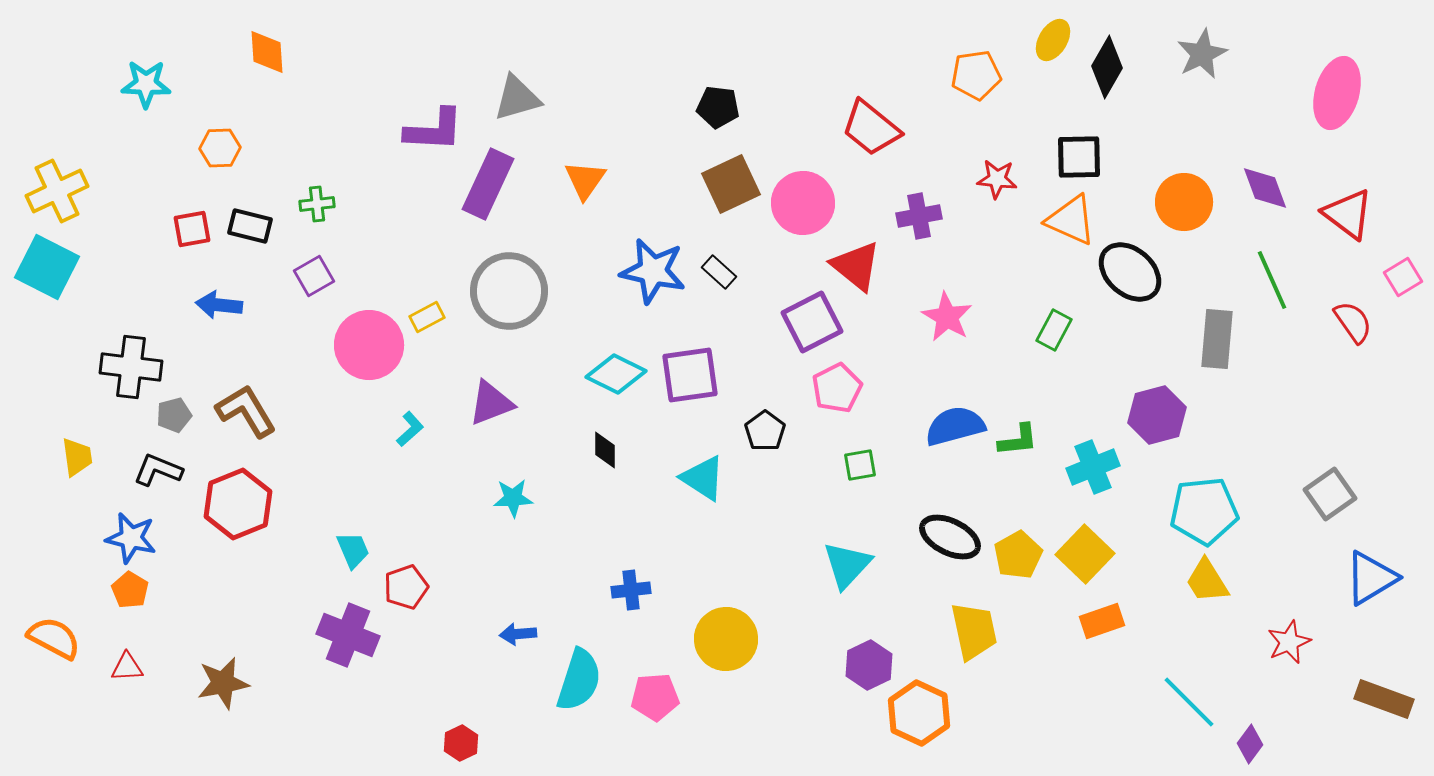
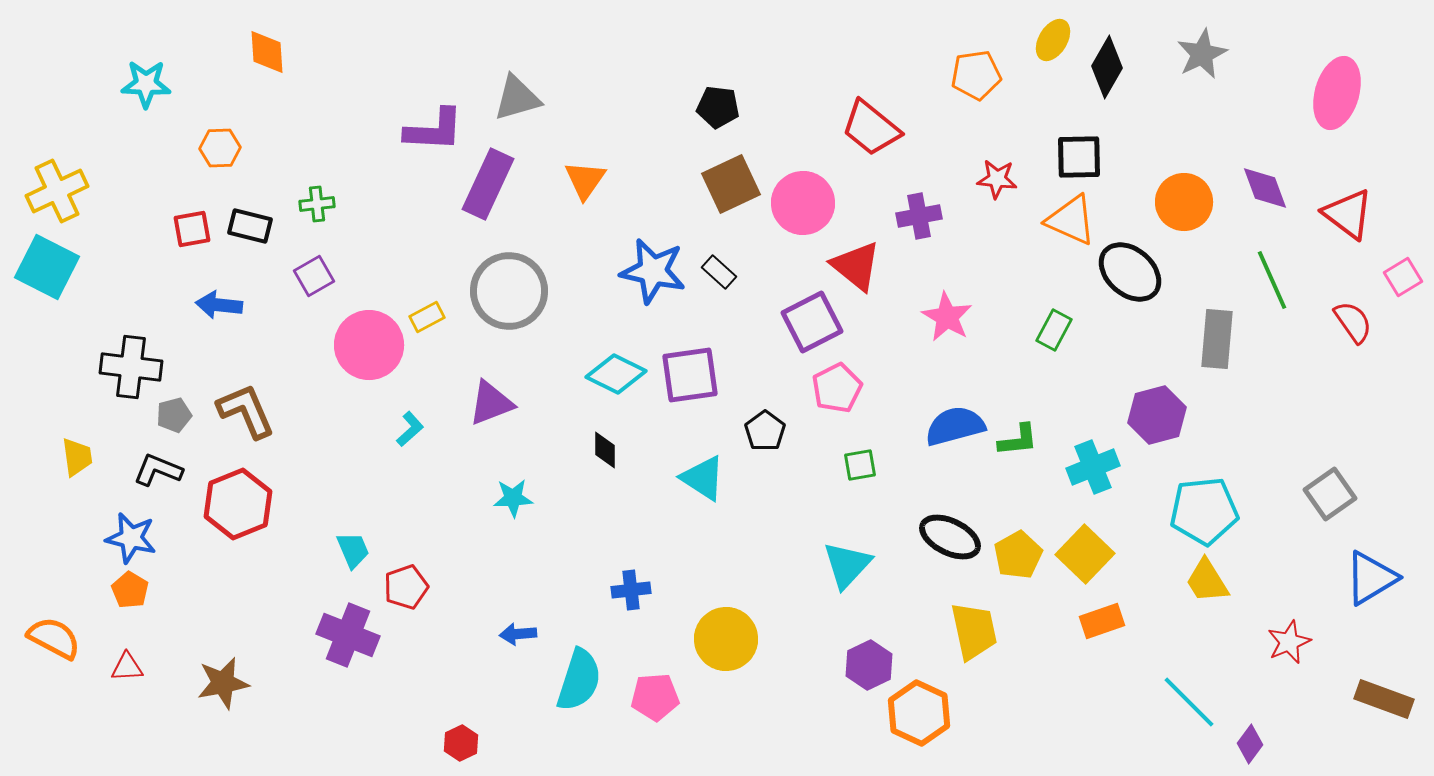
brown L-shape at (246, 411): rotated 8 degrees clockwise
